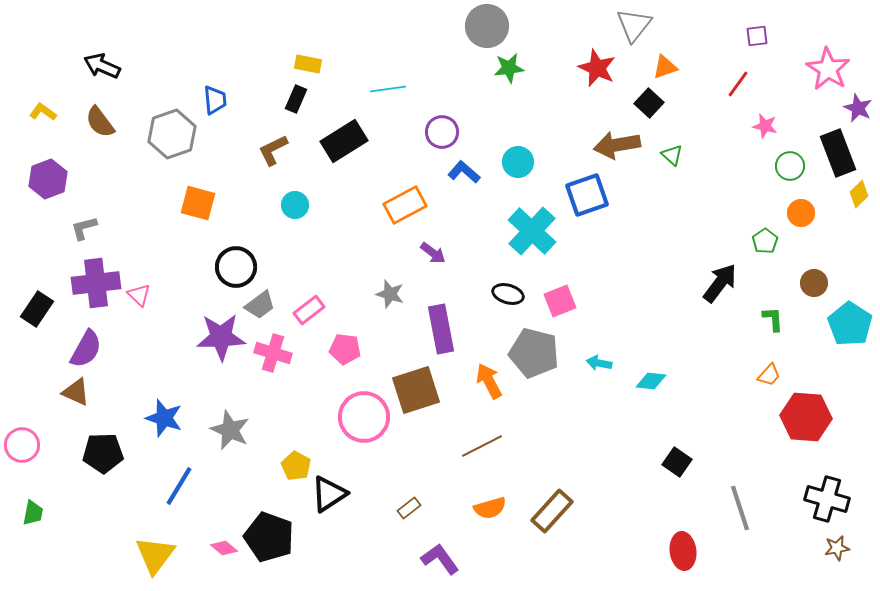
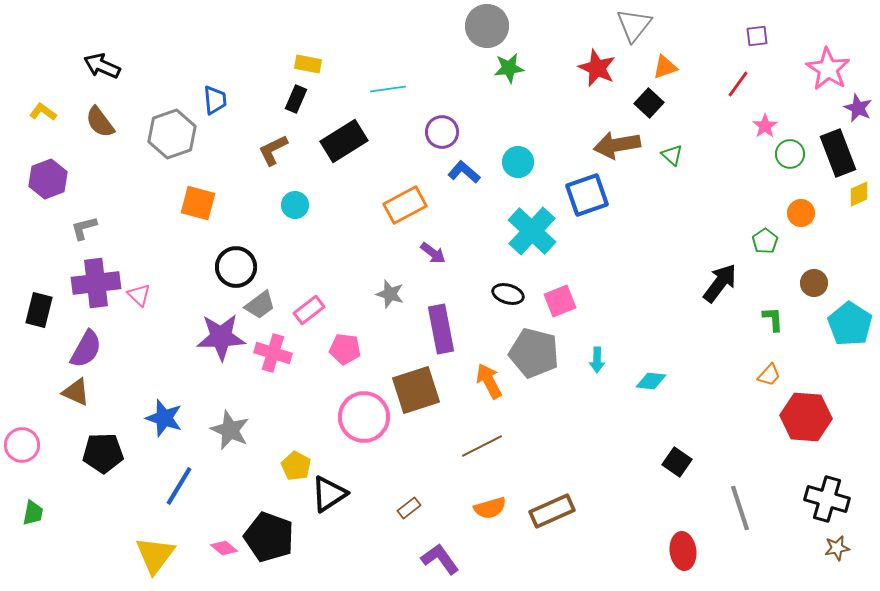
pink star at (765, 126): rotated 25 degrees clockwise
green circle at (790, 166): moved 12 px up
yellow diamond at (859, 194): rotated 20 degrees clockwise
black rectangle at (37, 309): moved 2 px right, 1 px down; rotated 20 degrees counterclockwise
cyan arrow at (599, 363): moved 2 px left, 3 px up; rotated 100 degrees counterclockwise
brown rectangle at (552, 511): rotated 24 degrees clockwise
